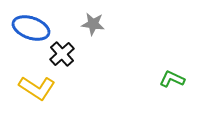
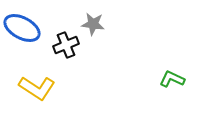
blue ellipse: moved 9 px left; rotated 9 degrees clockwise
black cross: moved 4 px right, 9 px up; rotated 20 degrees clockwise
